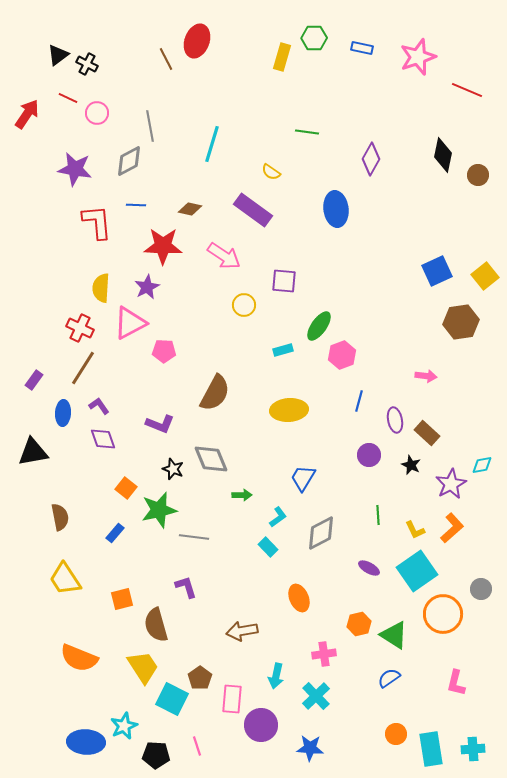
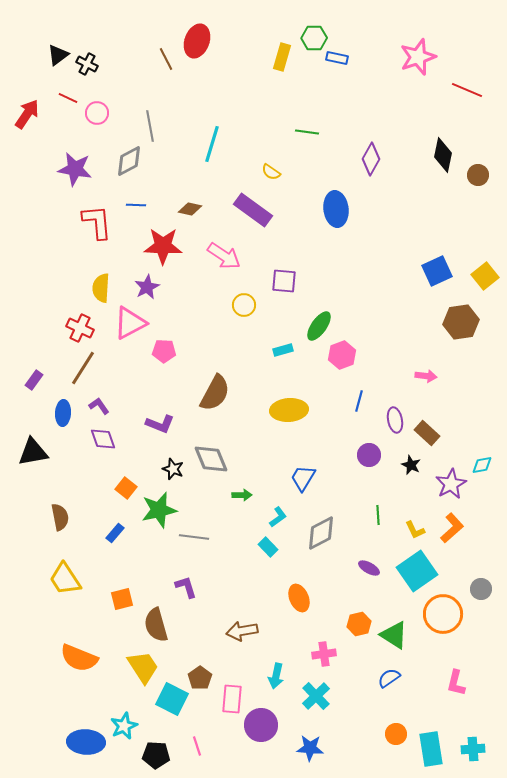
blue rectangle at (362, 48): moved 25 px left, 10 px down
